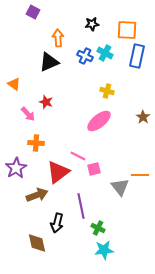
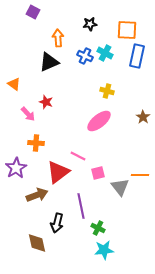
black star: moved 2 px left
pink square: moved 4 px right, 4 px down
